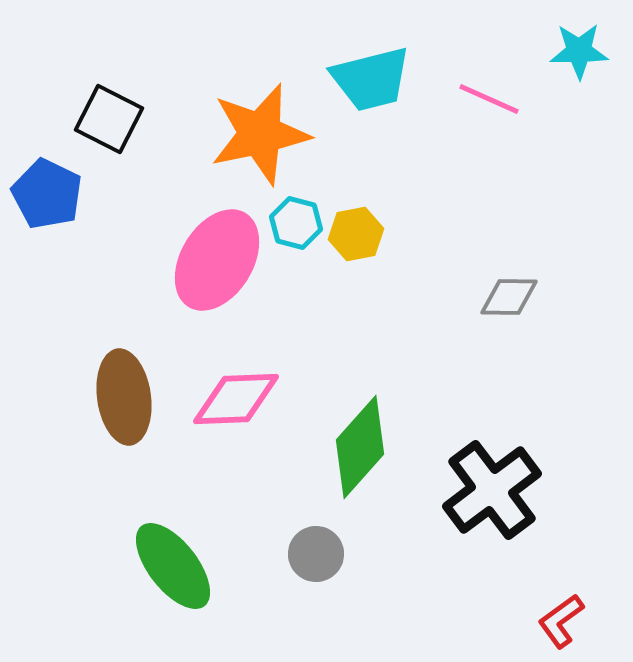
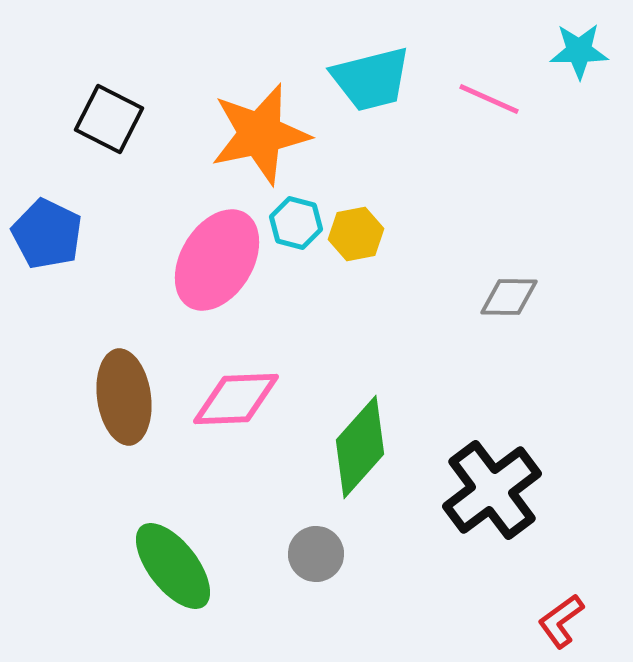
blue pentagon: moved 40 px down
